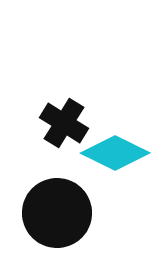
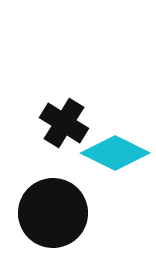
black circle: moved 4 px left
